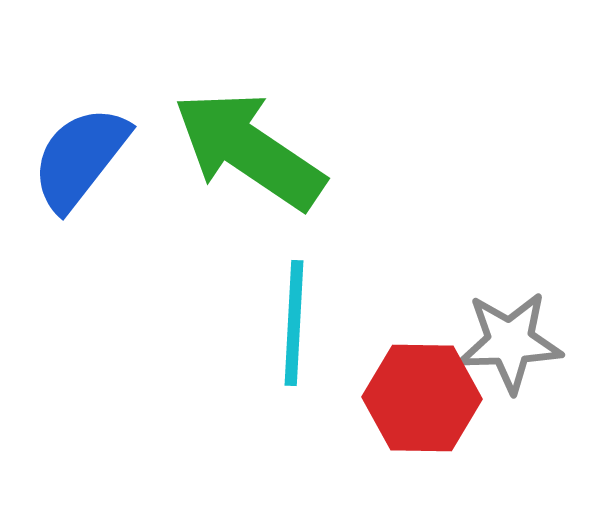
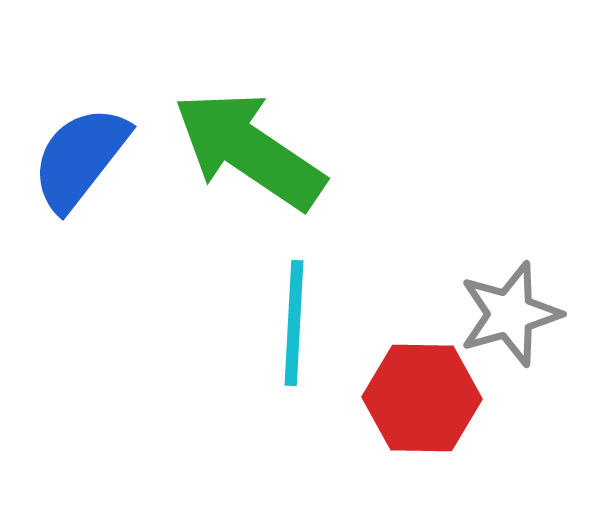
gray star: moved 28 px up; rotated 14 degrees counterclockwise
